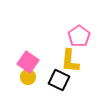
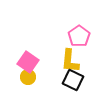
black square: moved 14 px right
